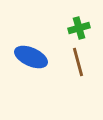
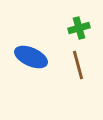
brown line: moved 3 px down
